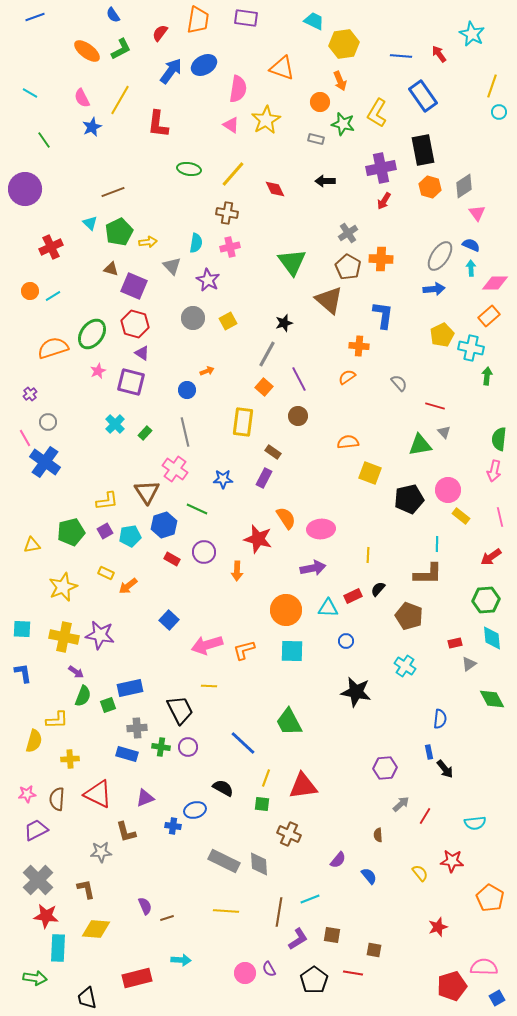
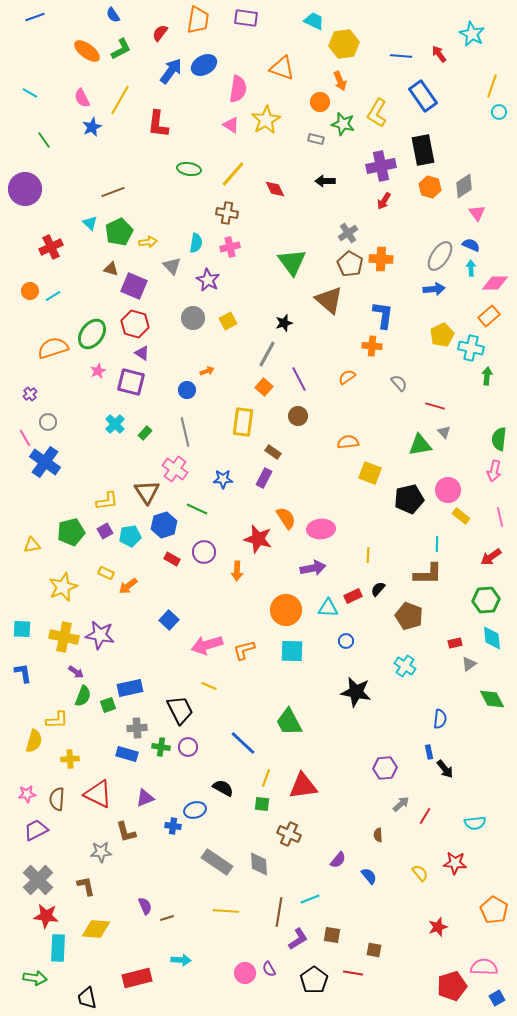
purple cross at (381, 168): moved 2 px up
brown pentagon at (348, 267): moved 2 px right, 3 px up
orange cross at (359, 346): moved 13 px right
yellow line at (209, 686): rotated 21 degrees clockwise
gray rectangle at (224, 861): moved 7 px left, 1 px down; rotated 8 degrees clockwise
red star at (452, 861): moved 3 px right, 2 px down
brown L-shape at (86, 889): moved 3 px up
orange pentagon at (490, 898): moved 4 px right, 12 px down
